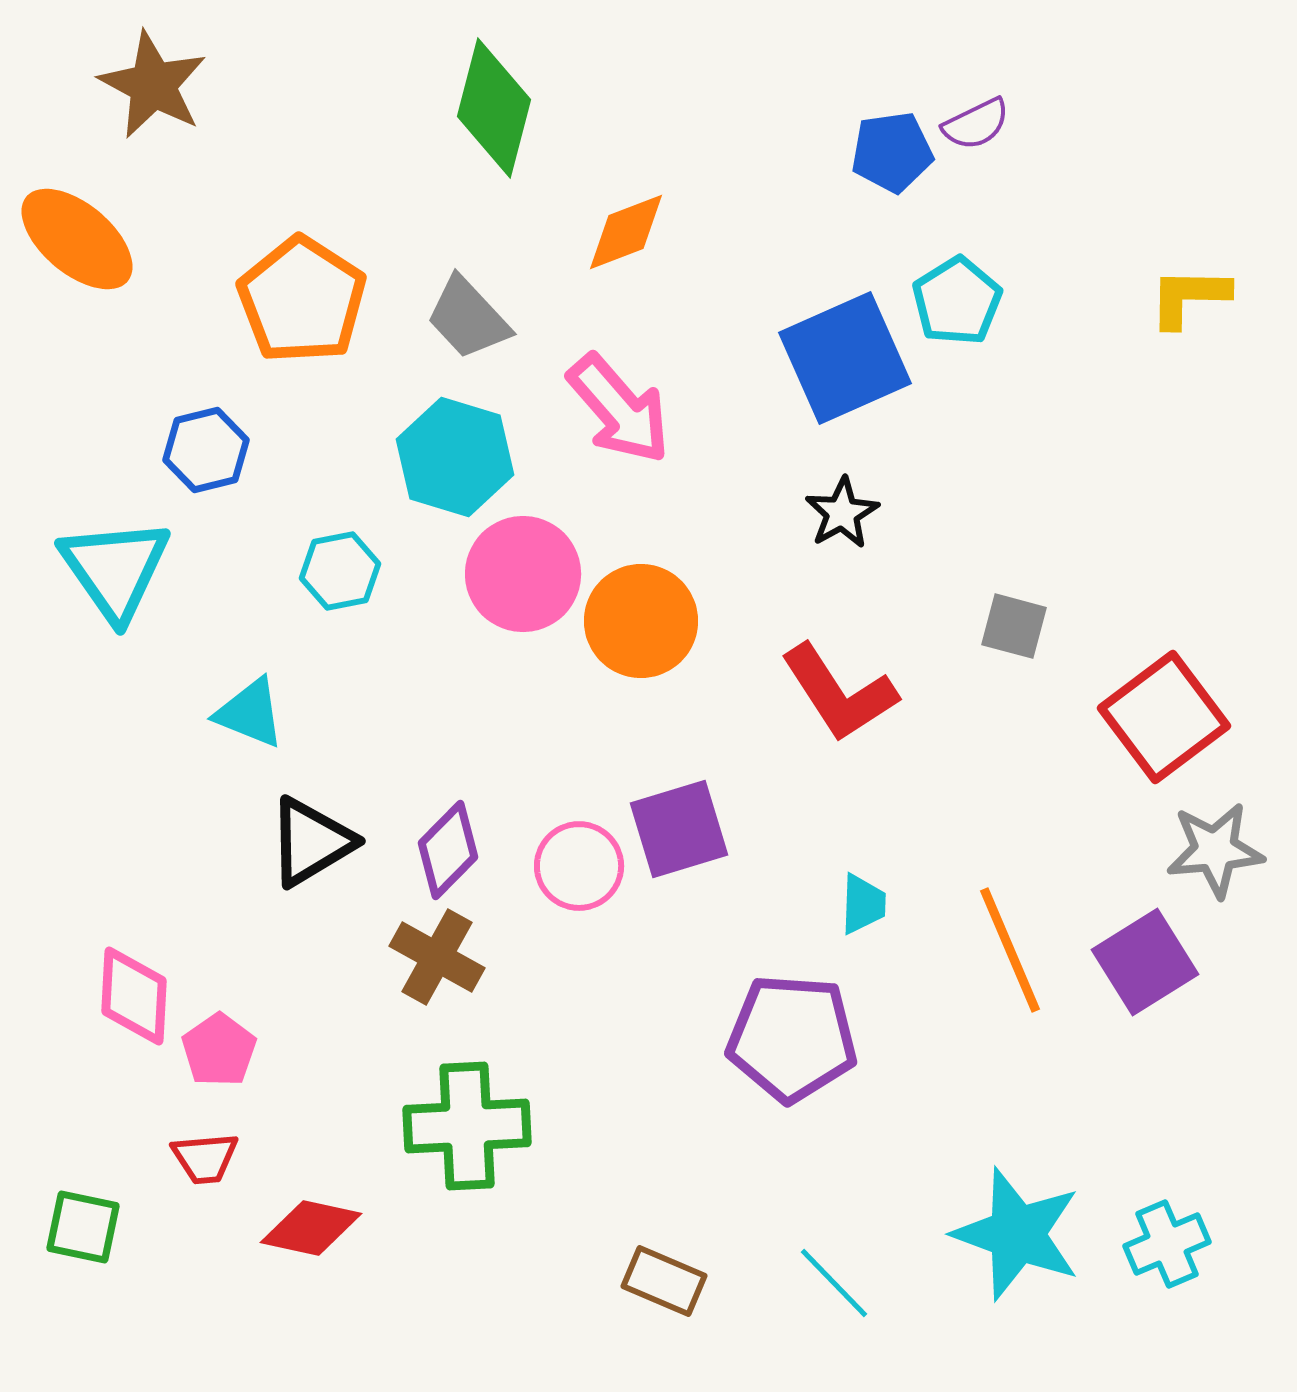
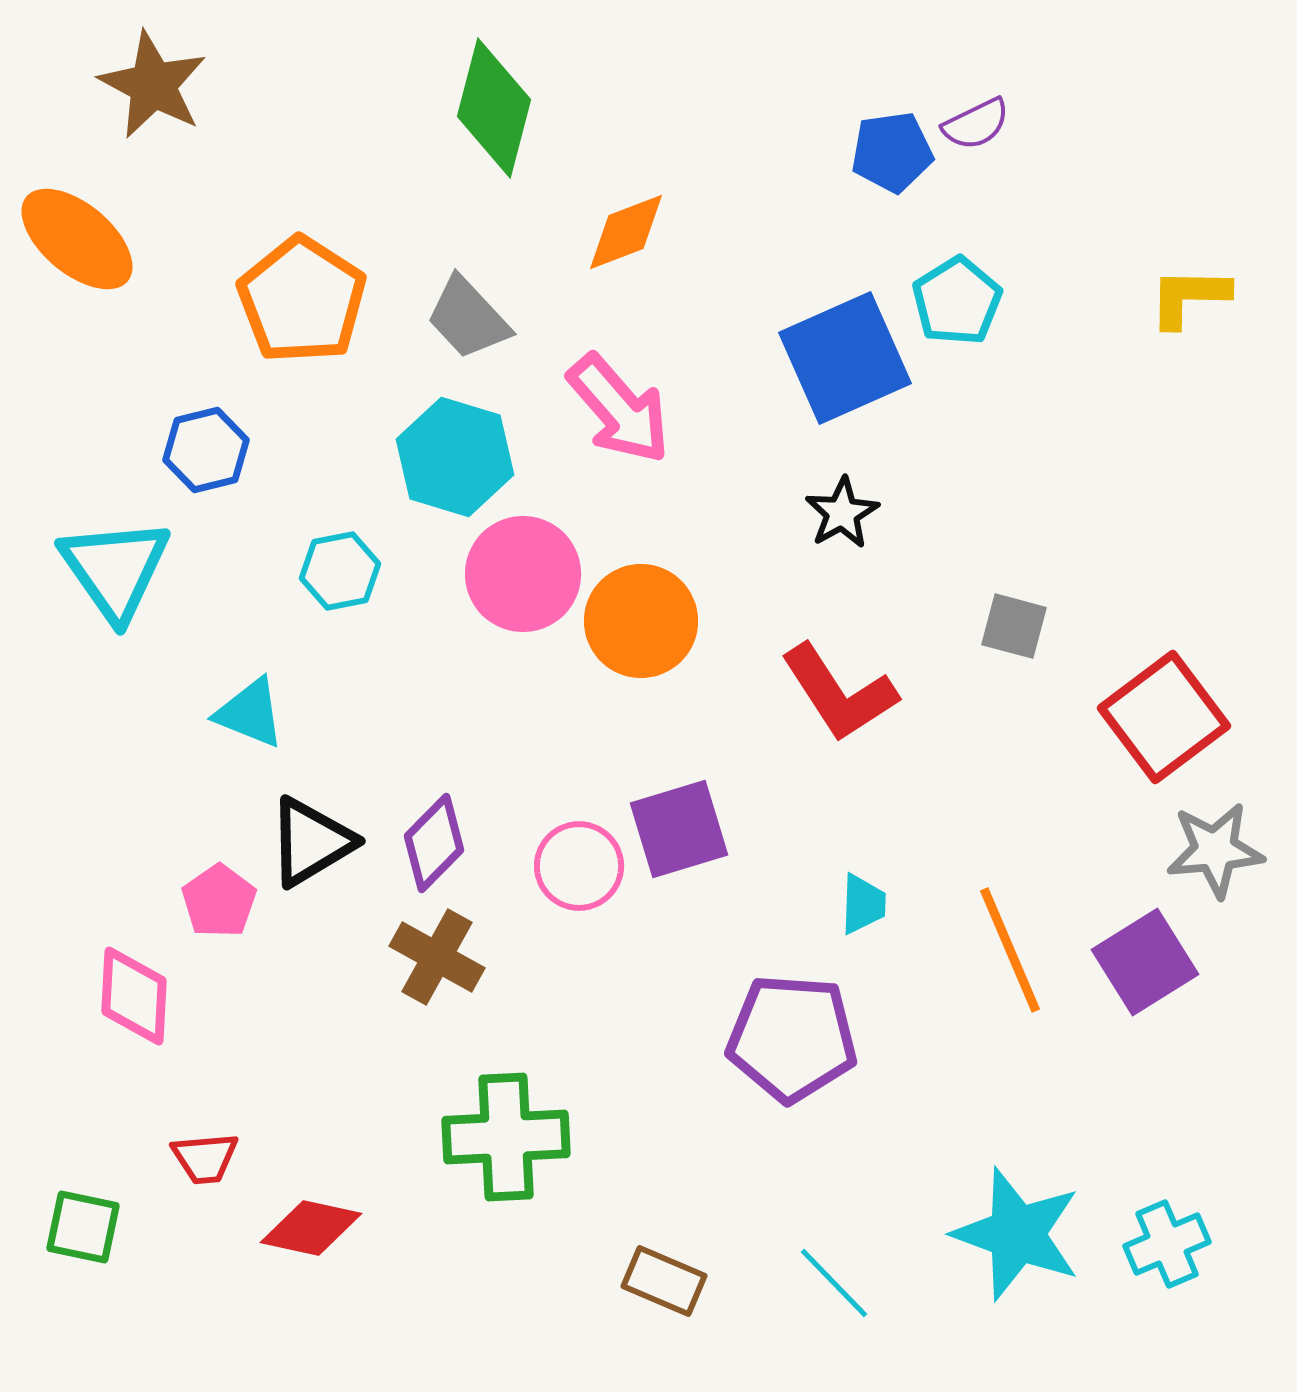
purple diamond at (448, 850): moved 14 px left, 7 px up
pink pentagon at (219, 1050): moved 149 px up
green cross at (467, 1126): moved 39 px right, 11 px down
